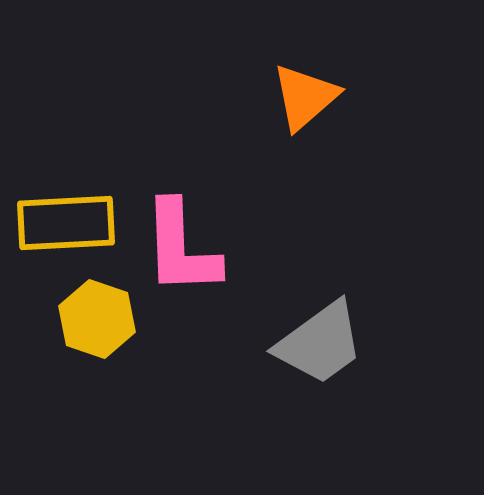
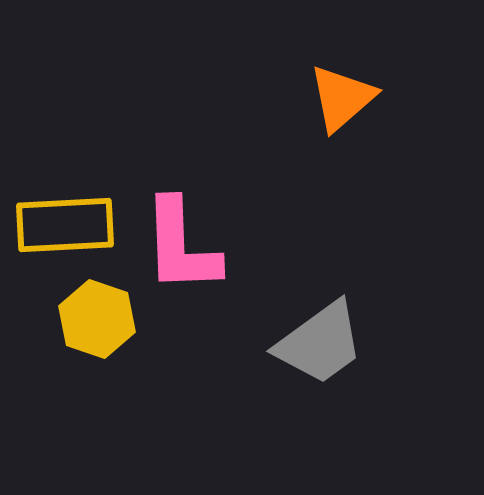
orange triangle: moved 37 px right, 1 px down
yellow rectangle: moved 1 px left, 2 px down
pink L-shape: moved 2 px up
